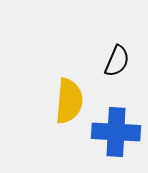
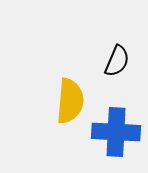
yellow semicircle: moved 1 px right
